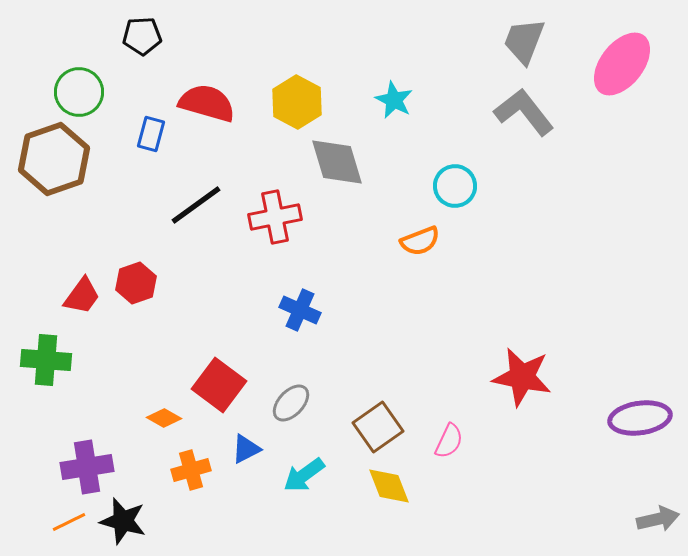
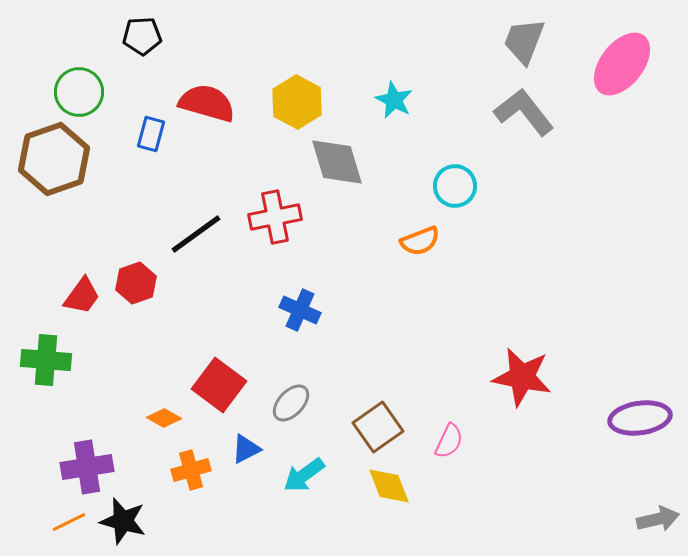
black line: moved 29 px down
